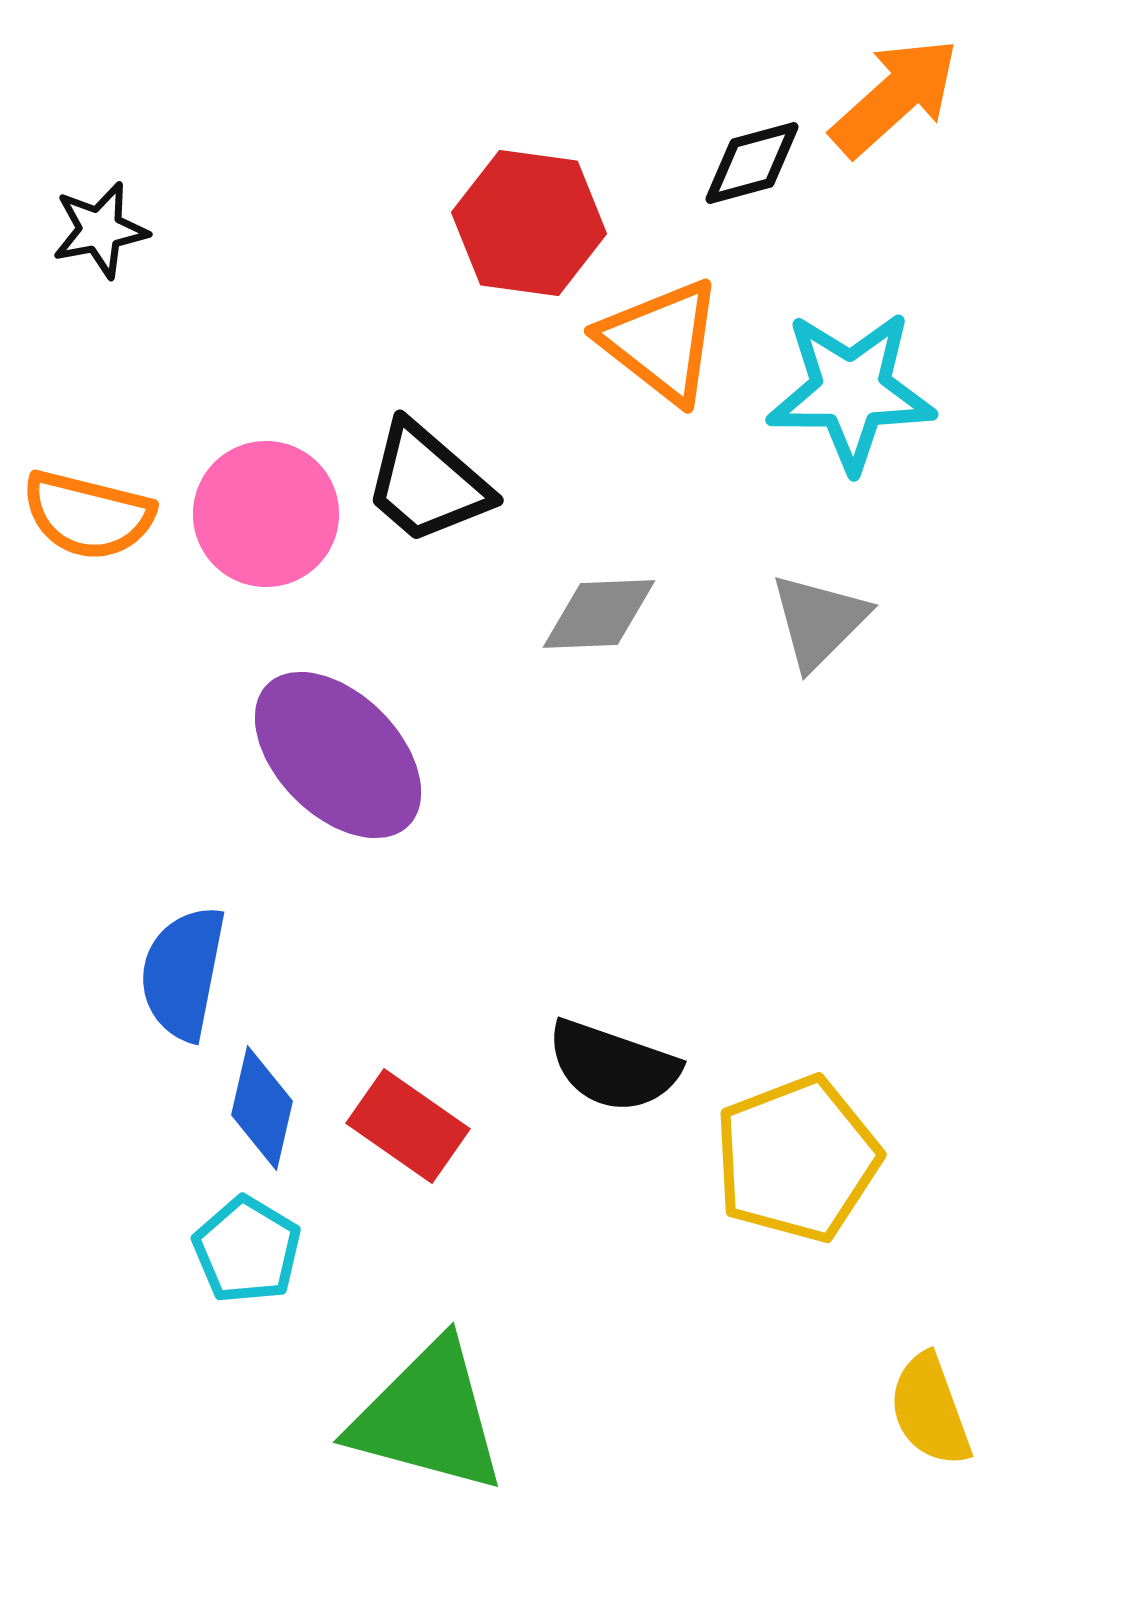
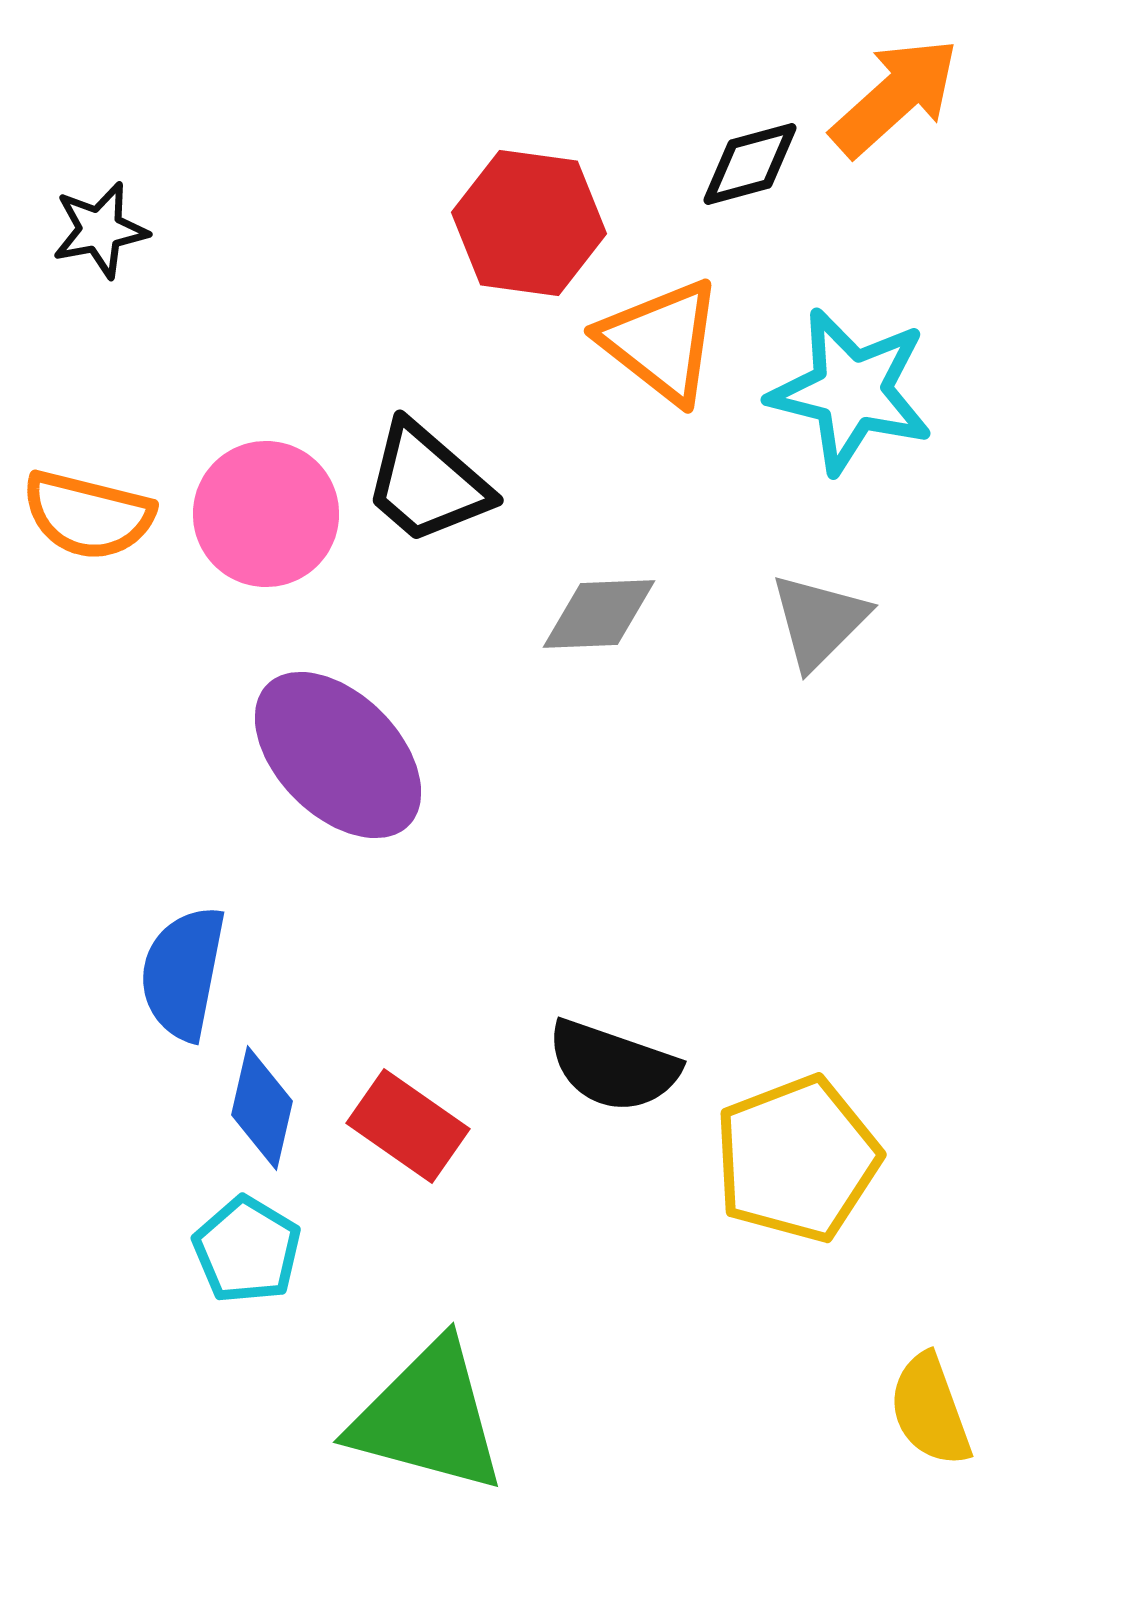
black diamond: moved 2 px left, 1 px down
cyan star: rotated 14 degrees clockwise
